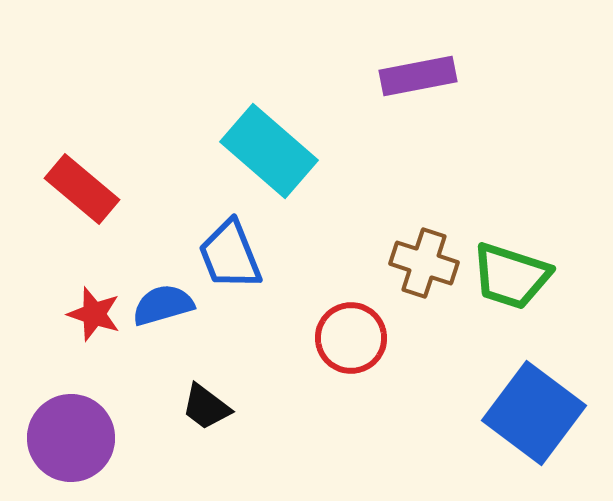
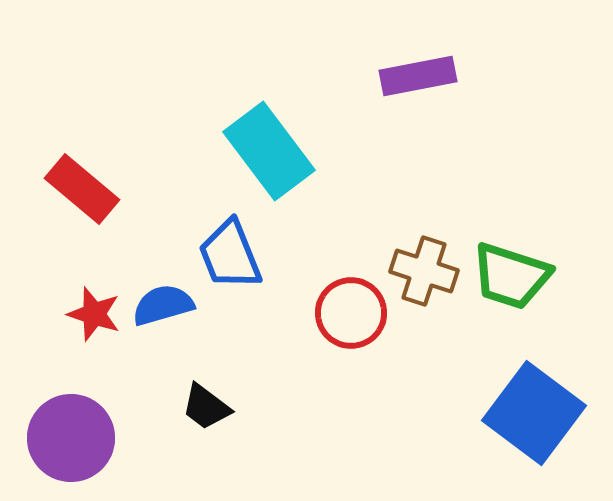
cyan rectangle: rotated 12 degrees clockwise
brown cross: moved 8 px down
red circle: moved 25 px up
